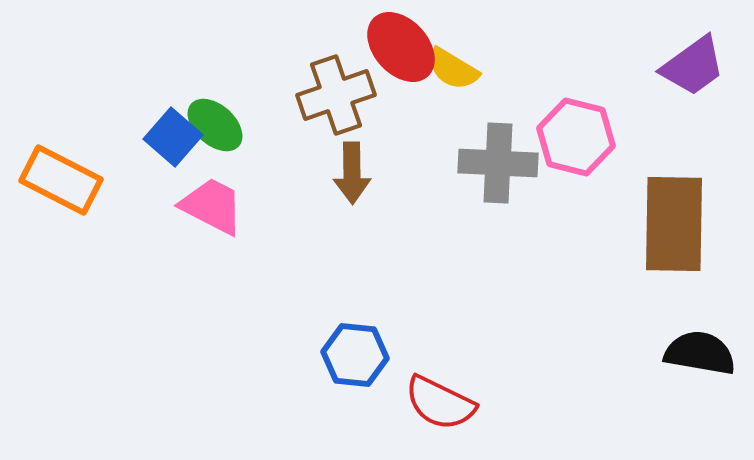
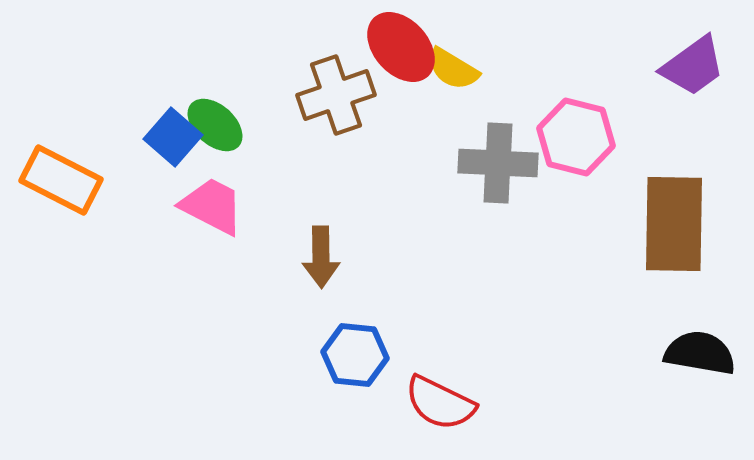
brown arrow: moved 31 px left, 84 px down
